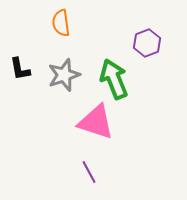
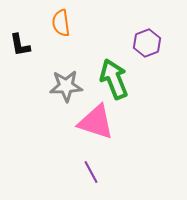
black L-shape: moved 24 px up
gray star: moved 2 px right, 11 px down; rotated 16 degrees clockwise
purple line: moved 2 px right
